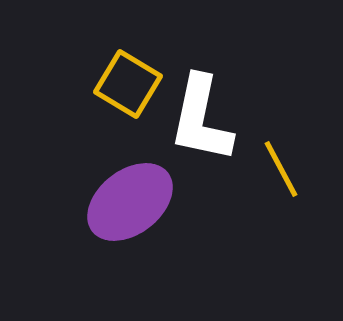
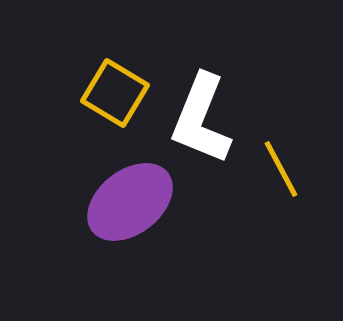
yellow square: moved 13 px left, 9 px down
white L-shape: rotated 10 degrees clockwise
